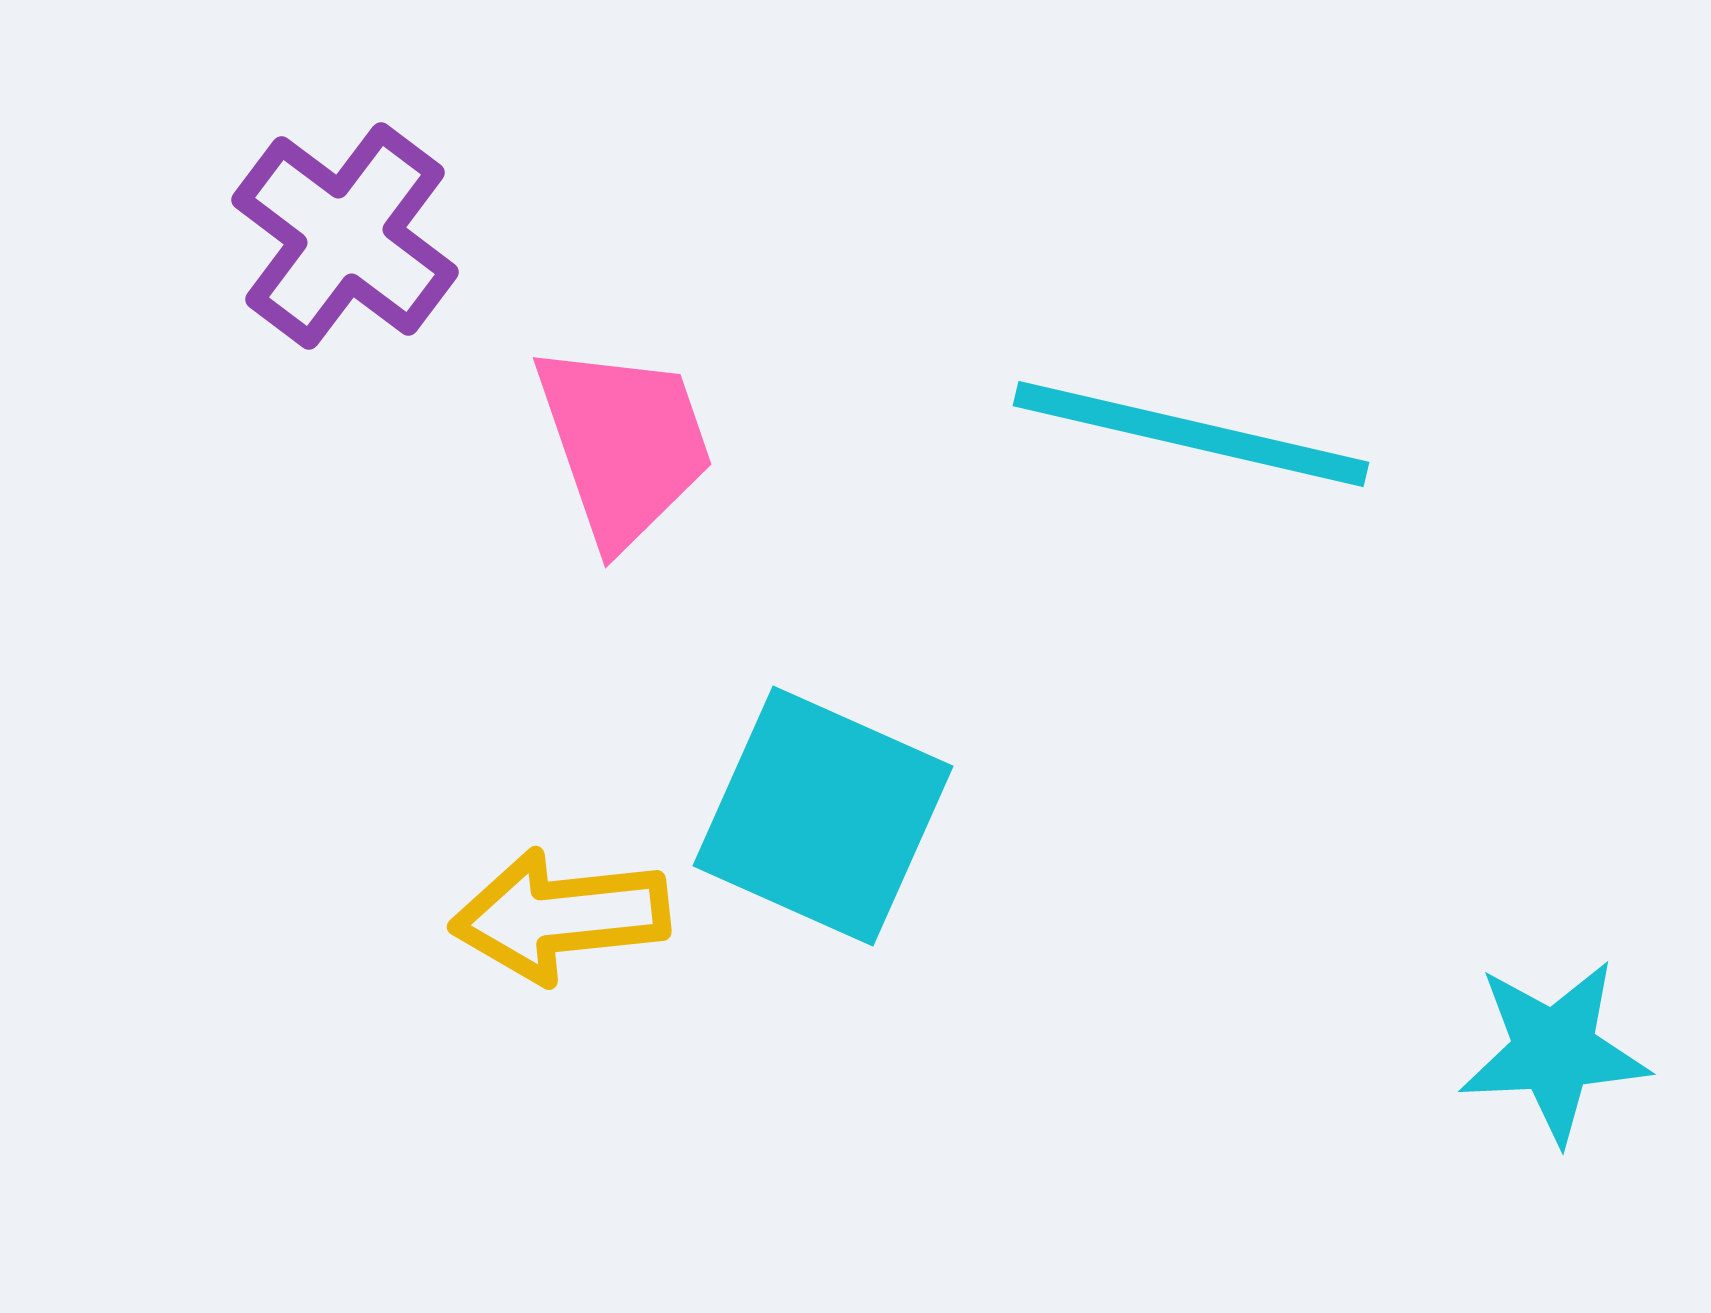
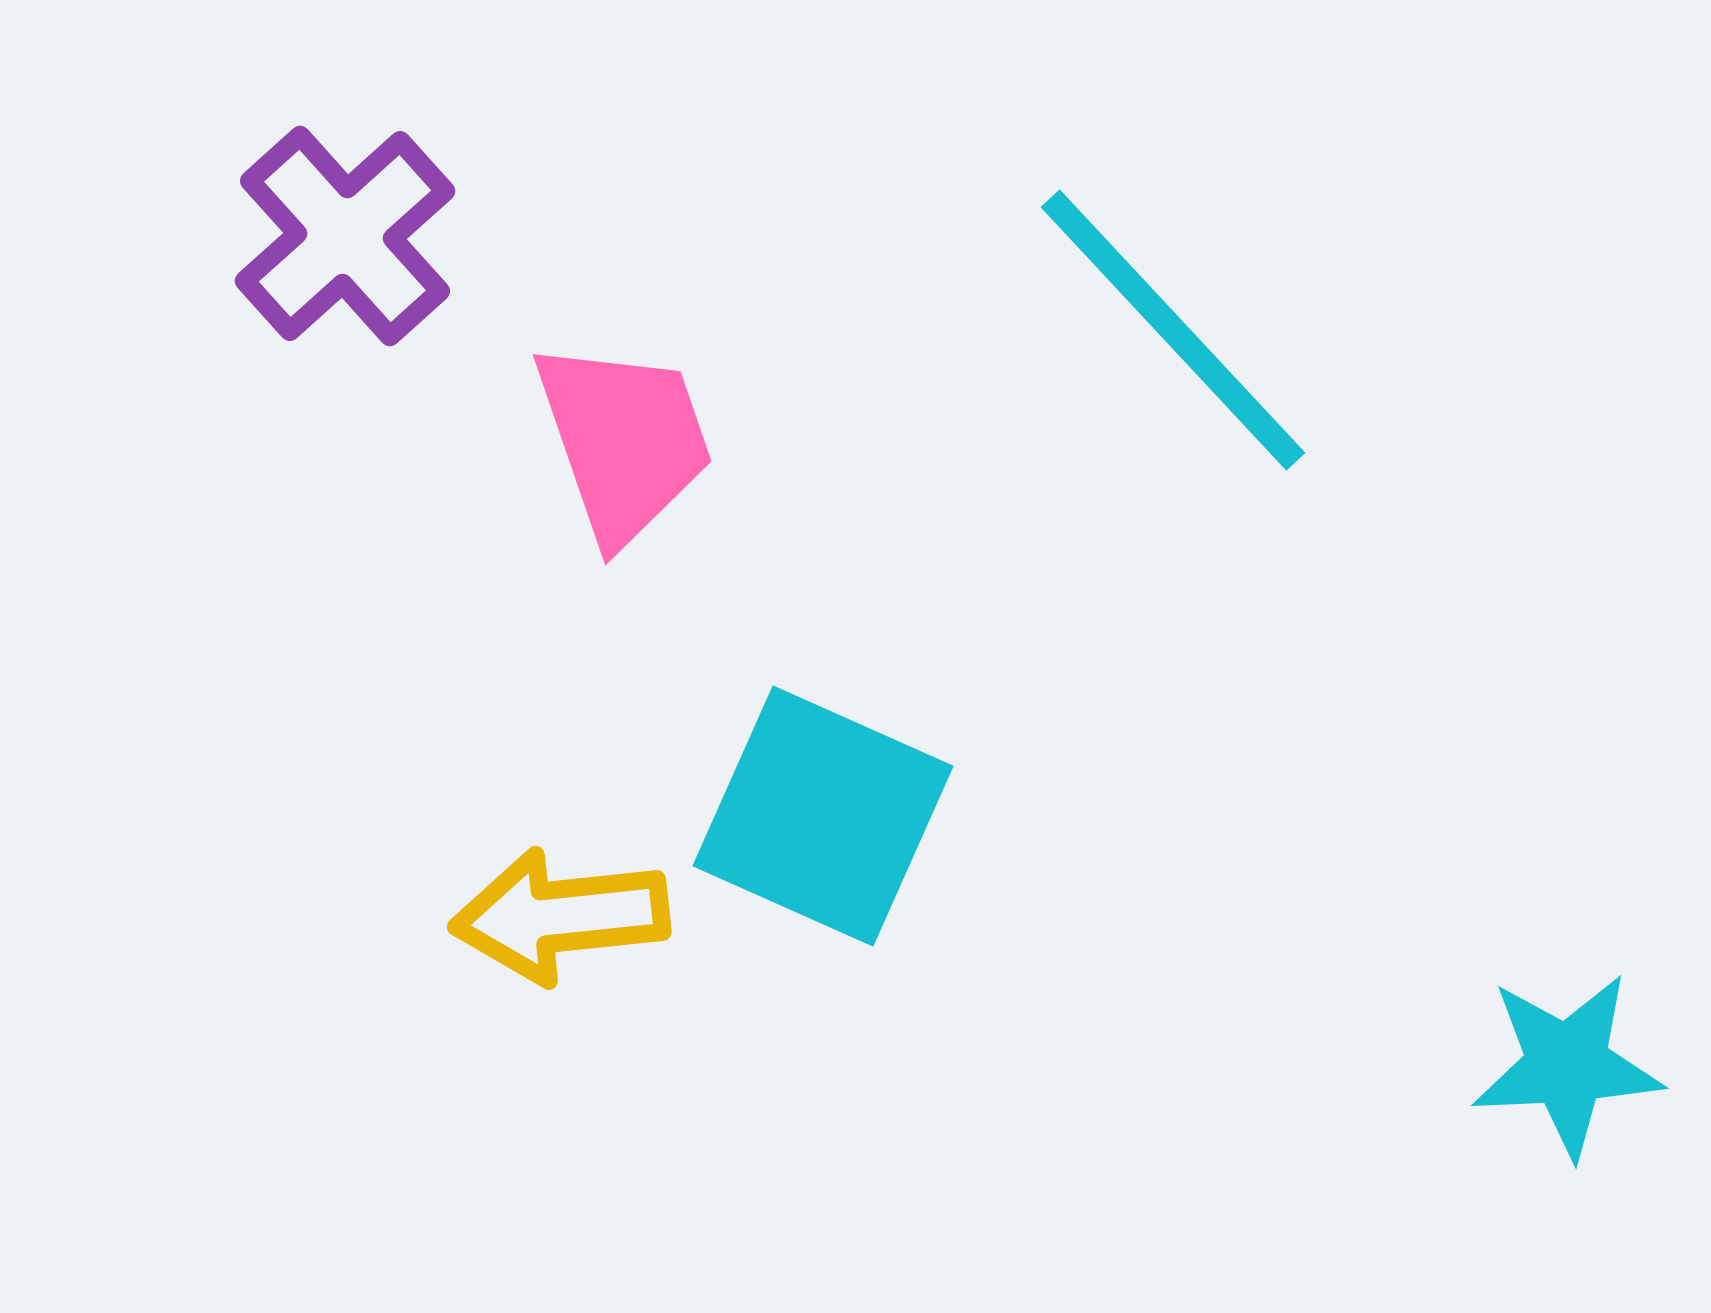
purple cross: rotated 11 degrees clockwise
cyan line: moved 18 px left, 104 px up; rotated 34 degrees clockwise
pink trapezoid: moved 3 px up
cyan star: moved 13 px right, 14 px down
